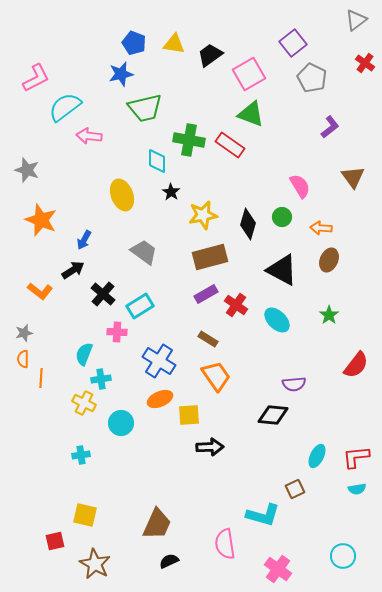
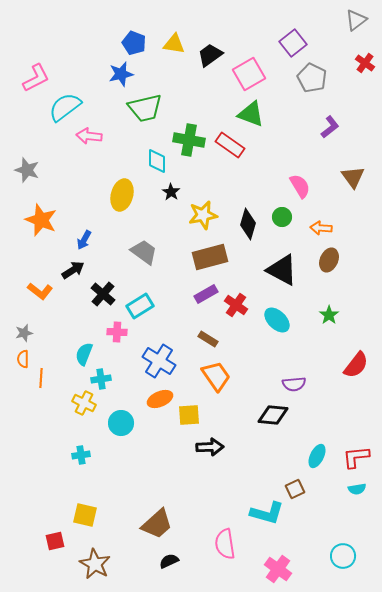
yellow ellipse at (122, 195): rotated 36 degrees clockwise
cyan L-shape at (263, 515): moved 4 px right, 2 px up
brown trapezoid at (157, 524): rotated 24 degrees clockwise
